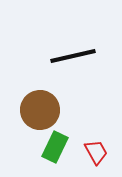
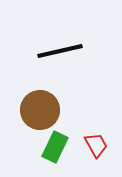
black line: moved 13 px left, 5 px up
red trapezoid: moved 7 px up
